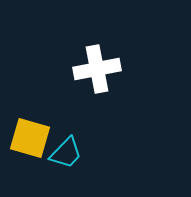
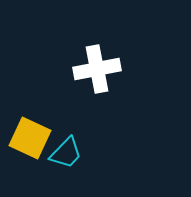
yellow square: rotated 9 degrees clockwise
